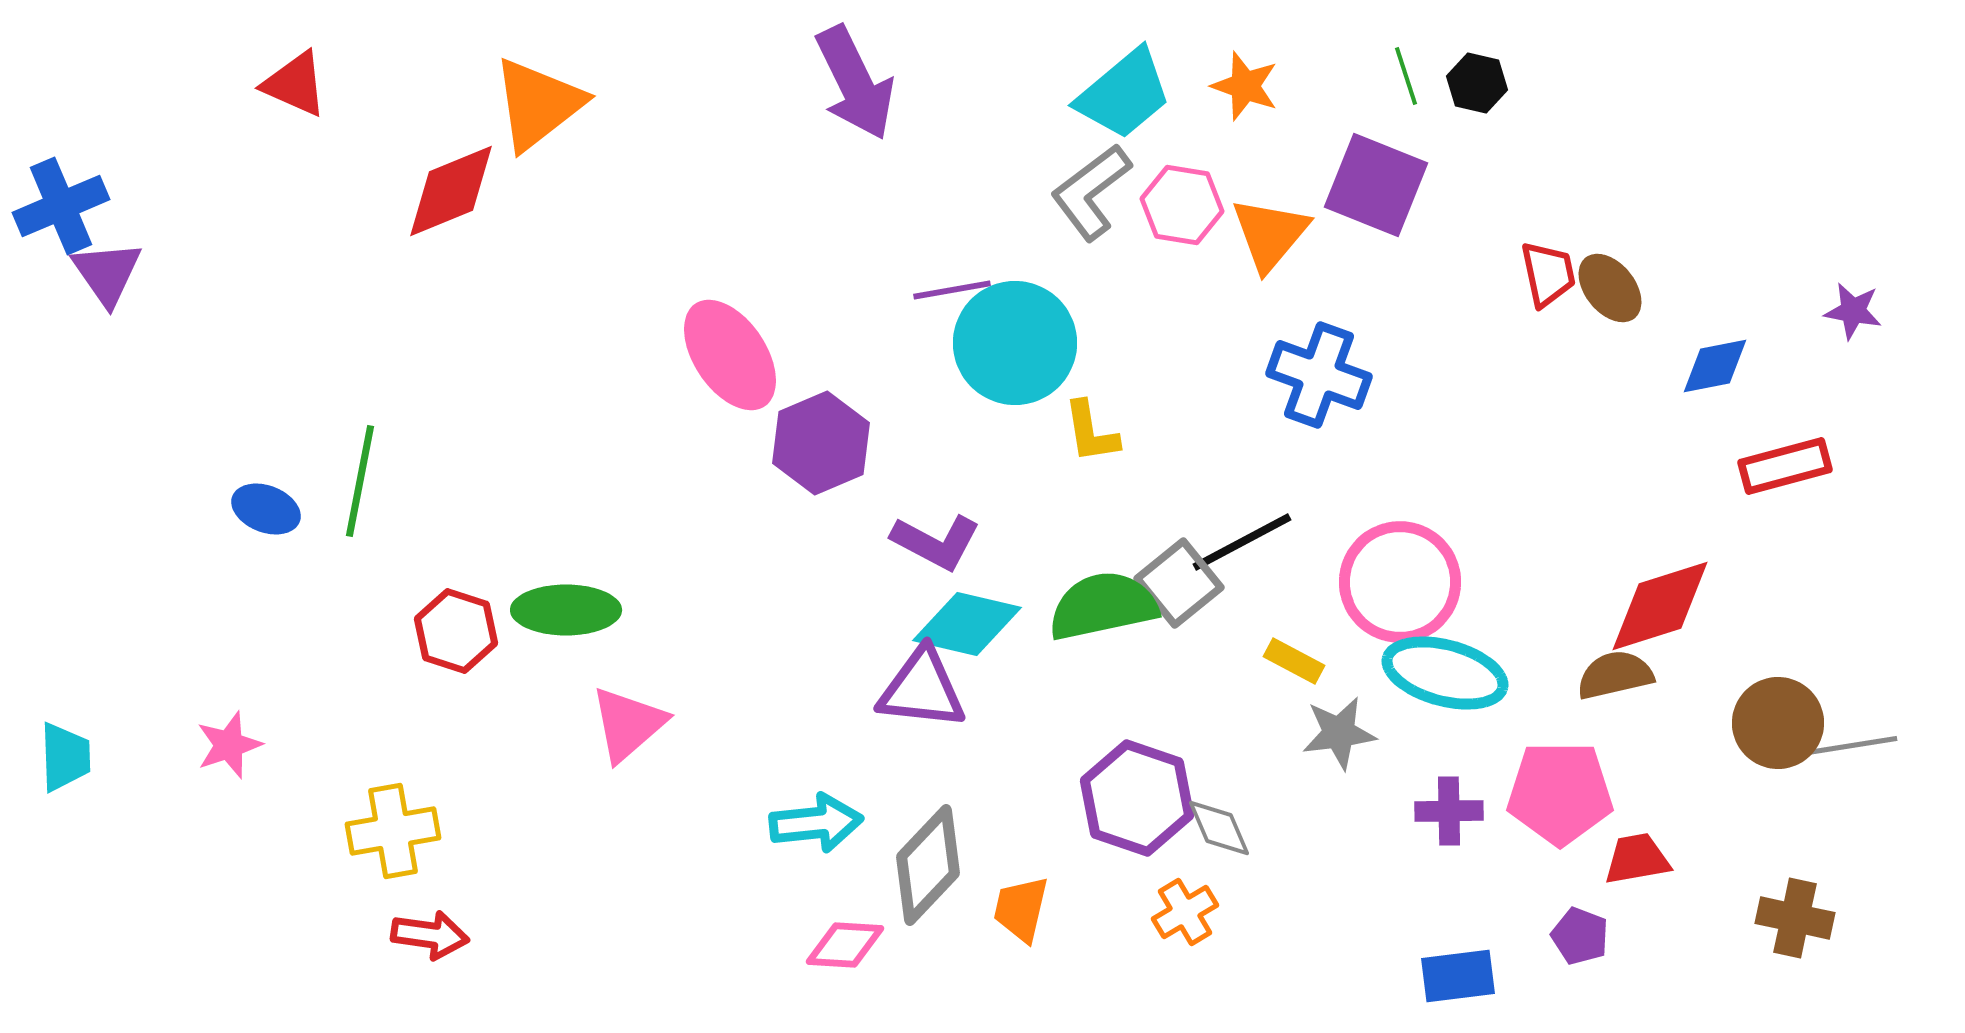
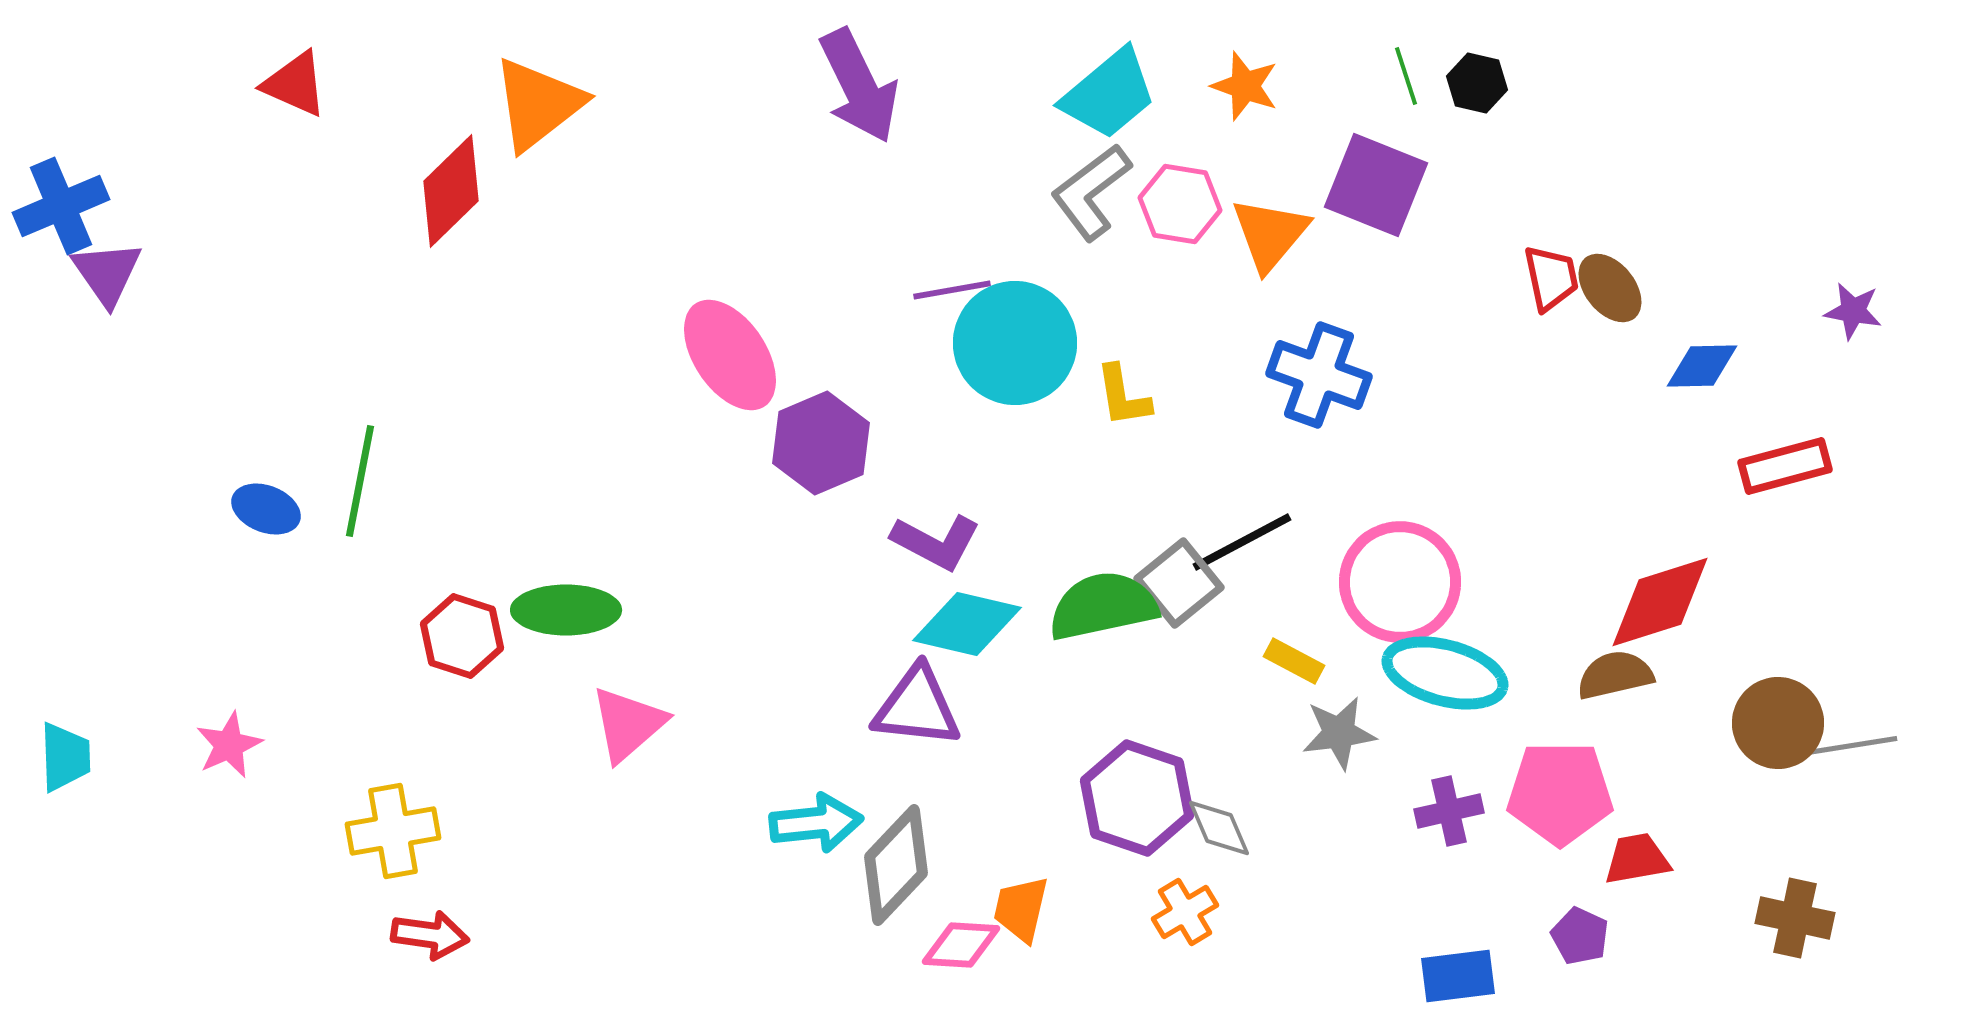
purple arrow at (855, 83): moved 4 px right, 3 px down
cyan trapezoid at (1124, 94): moved 15 px left
red diamond at (451, 191): rotated 22 degrees counterclockwise
pink hexagon at (1182, 205): moved 2 px left, 1 px up
red trapezoid at (1548, 274): moved 3 px right, 4 px down
blue diamond at (1715, 366): moved 13 px left; rotated 10 degrees clockwise
yellow L-shape at (1091, 432): moved 32 px right, 36 px up
red diamond at (1660, 606): moved 4 px up
red hexagon at (456, 631): moved 6 px right, 5 px down
purple triangle at (922, 689): moved 5 px left, 18 px down
pink star at (229, 745): rotated 6 degrees counterclockwise
purple cross at (1449, 811): rotated 12 degrees counterclockwise
gray diamond at (928, 865): moved 32 px left
purple pentagon at (1580, 936): rotated 4 degrees clockwise
pink diamond at (845, 945): moved 116 px right
